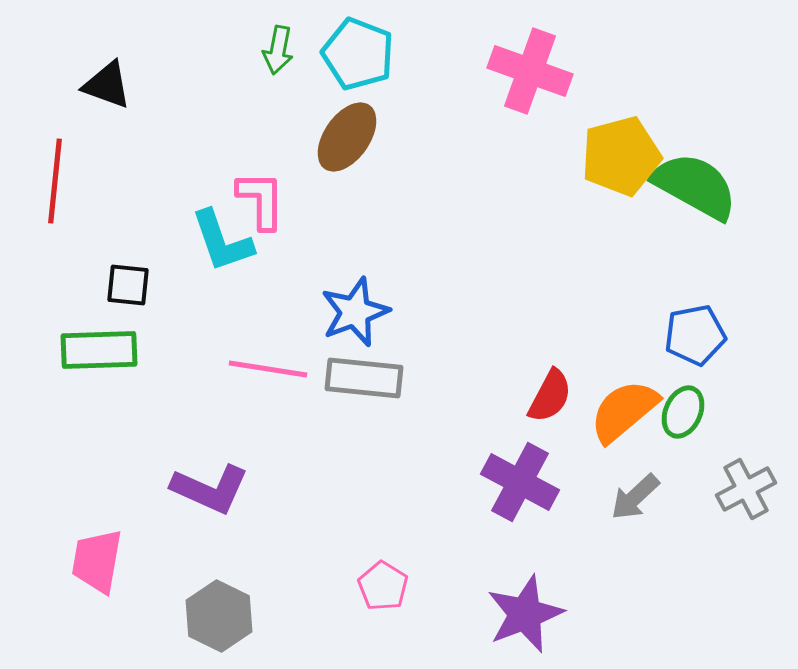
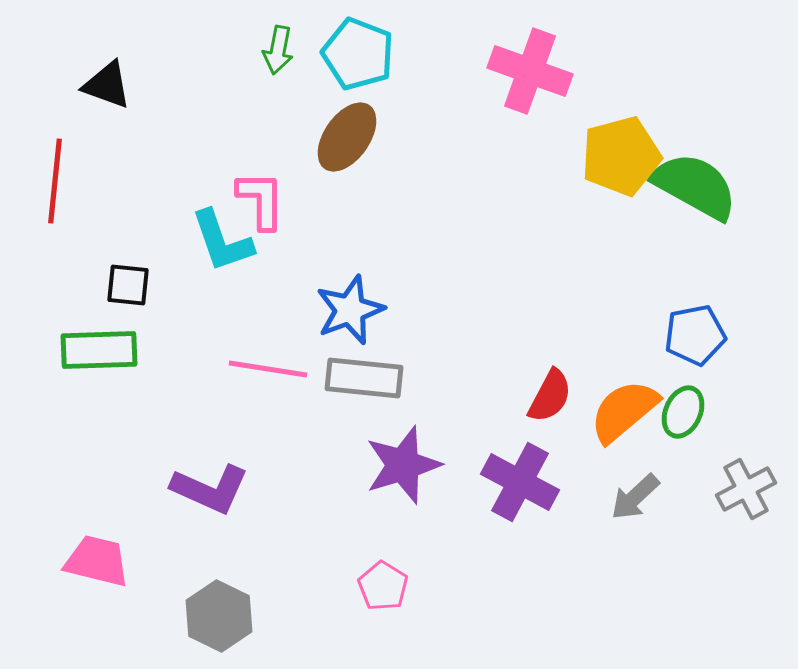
blue star: moved 5 px left, 2 px up
pink trapezoid: rotated 94 degrees clockwise
purple star: moved 122 px left, 149 px up; rotated 4 degrees clockwise
